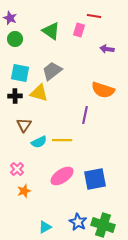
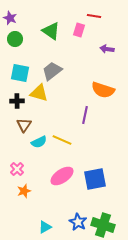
black cross: moved 2 px right, 5 px down
yellow line: rotated 24 degrees clockwise
